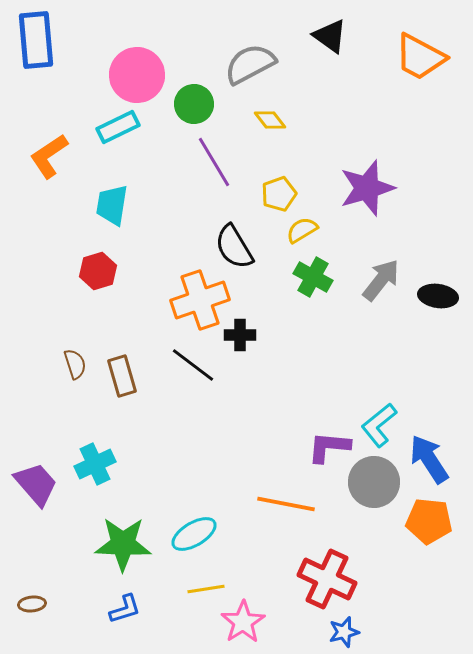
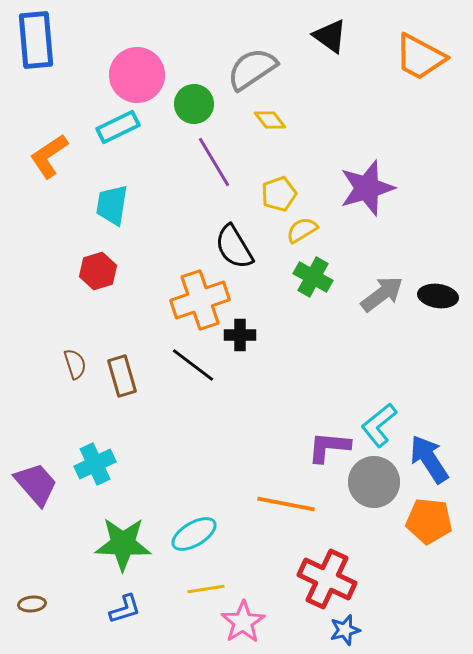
gray semicircle: moved 2 px right, 5 px down; rotated 6 degrees counterclockwise
gray arrow: moved 1 px right, 14 px down; rotated 15 degrees clockwise
blue star: moved 1 px right, 2 px up
